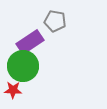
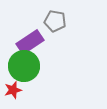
green circle: moved 1 px right
red star: rotated 18 degrees counterclockwise
